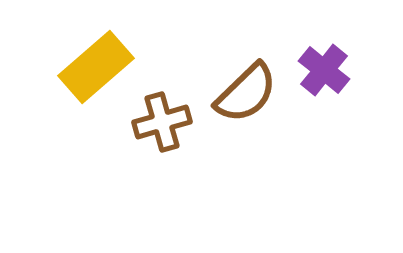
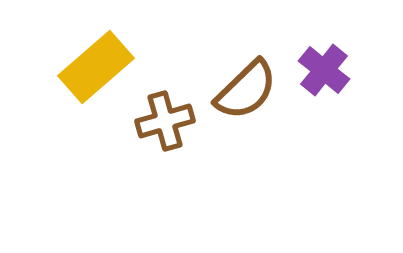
brown semicircle: moved 3 px up
brown cross: moved 3 px right, 1 px up
